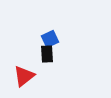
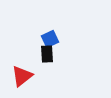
red triangle: moved 2 px left
